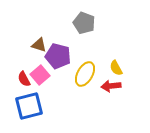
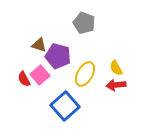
red arrow: moved 5 px right, 1 px up
blue square: moved 36 px right; rotated 28 degrees counterclockwise
